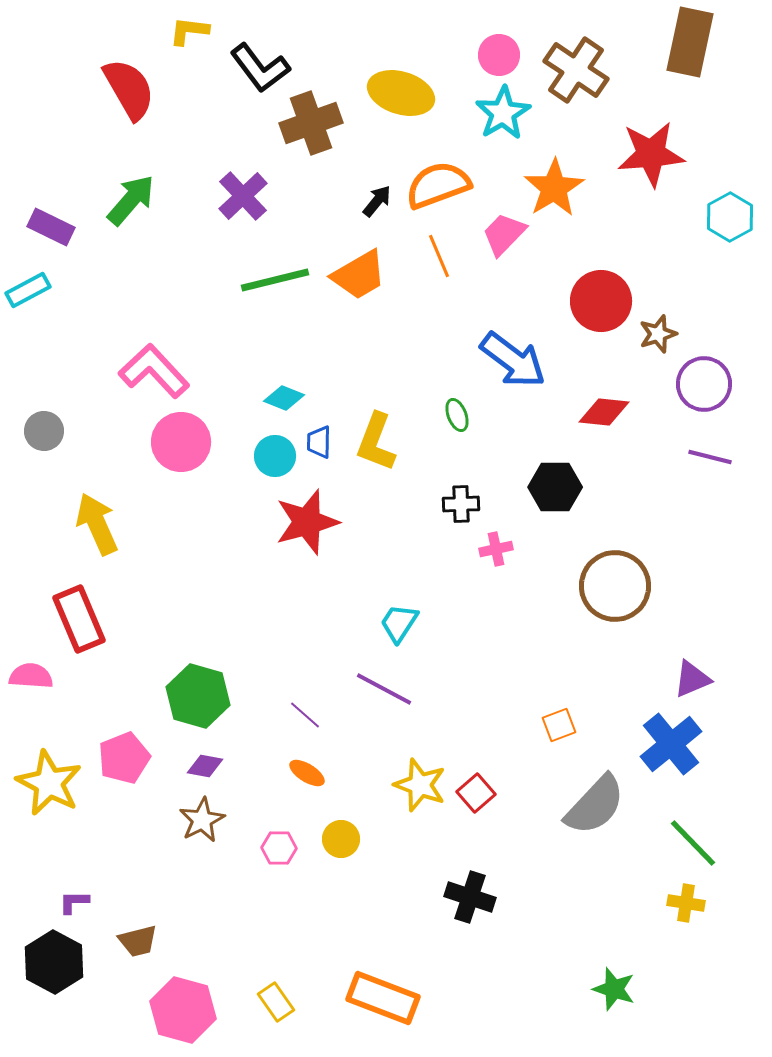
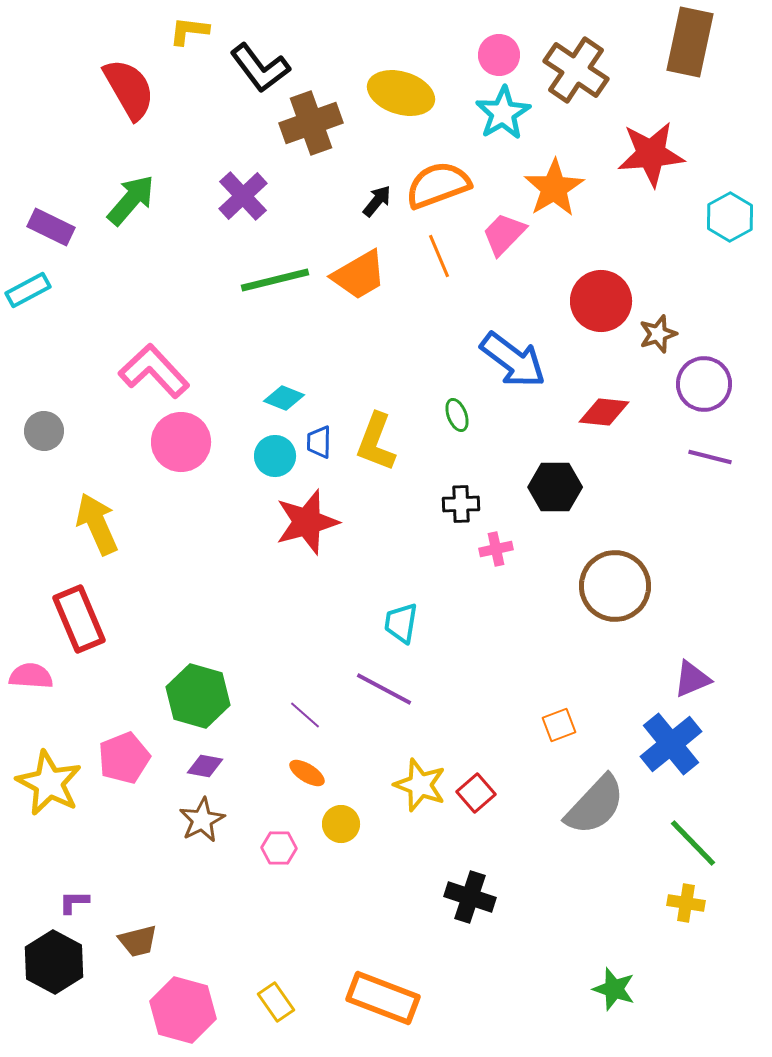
cyan trapezoid at (399, 623): moved 2 px right; rotated 24 degrees counterclockwise
yellow circle at (341, 839): moved 15 px up
